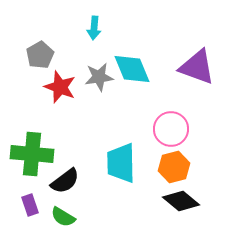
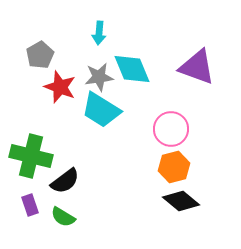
cyan arrow: moved 5 px right, 5 px down
green cross: moved 1 px left, 2 px down; rotated 9 degrees clockwise
cyan trapezoid: moved 20 px left, 53 px up; rotated 57 degrees counterclockwise
